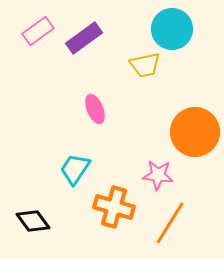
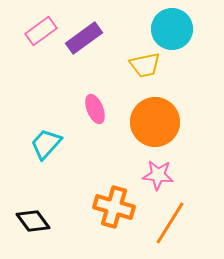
pink rectangle: moved 3 px right
orange circle: moved 40 px left, 10 px up
cyan trapezoid: moved 29 px left, 25 px up; rotated 8 degrees clockwise
